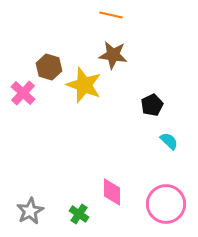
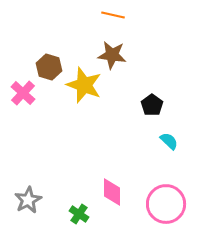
orange line: moved 2 px right
brown star: moved 1 px left
black pentagon: rotated 10 degrees counterclockwise
gray star: moved 2 px left, 11 px up
